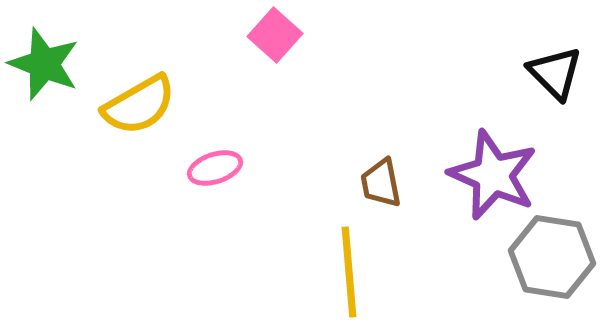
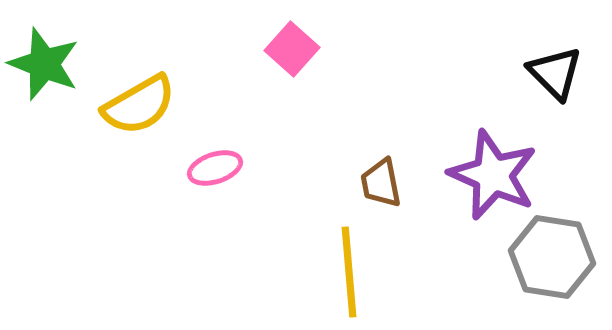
pink square: moved 17 px right, 14 px down
